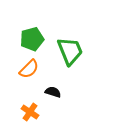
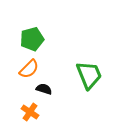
green trapezoid: moved 19 px right, 24 px down
black semicircle: moved 9 px left, 3 px up
